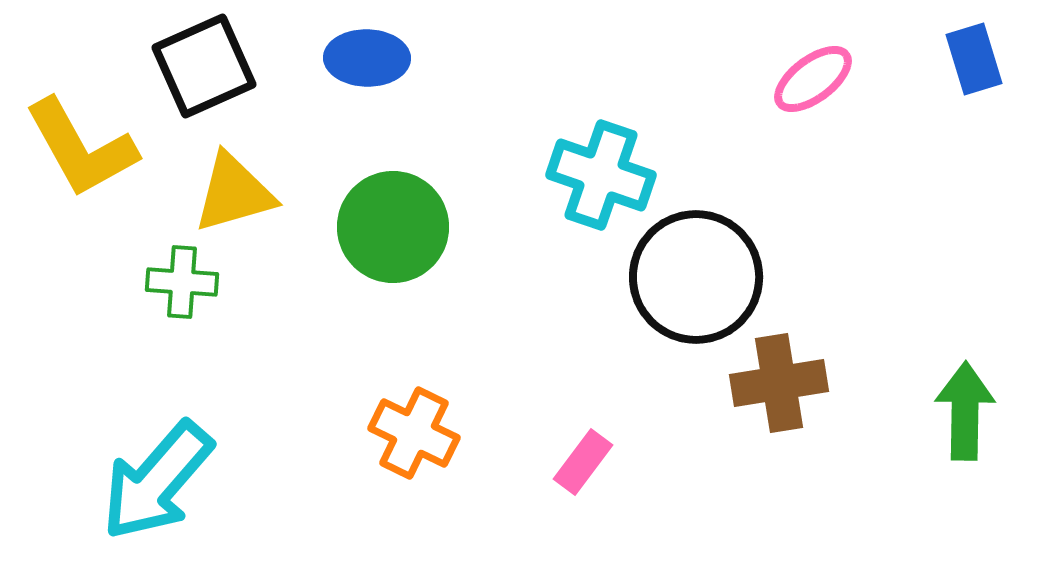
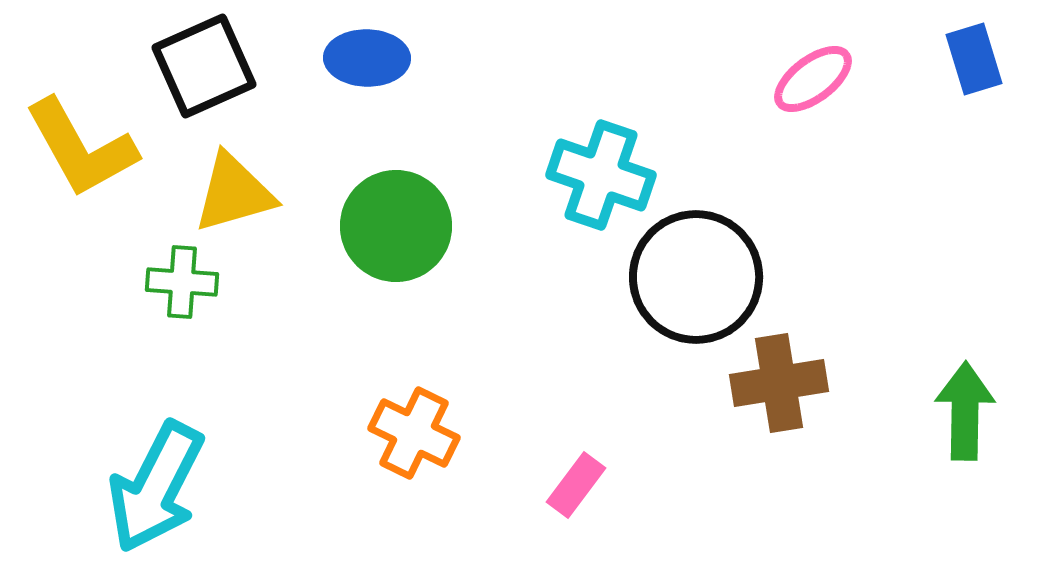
green circle: moved 3 px right, 1 px up
pink rectangle: moved 7 px left, 23 px down
cyan arrow: moved 1 px left, 6 px down; rotated 14 degrees counterclockwise
